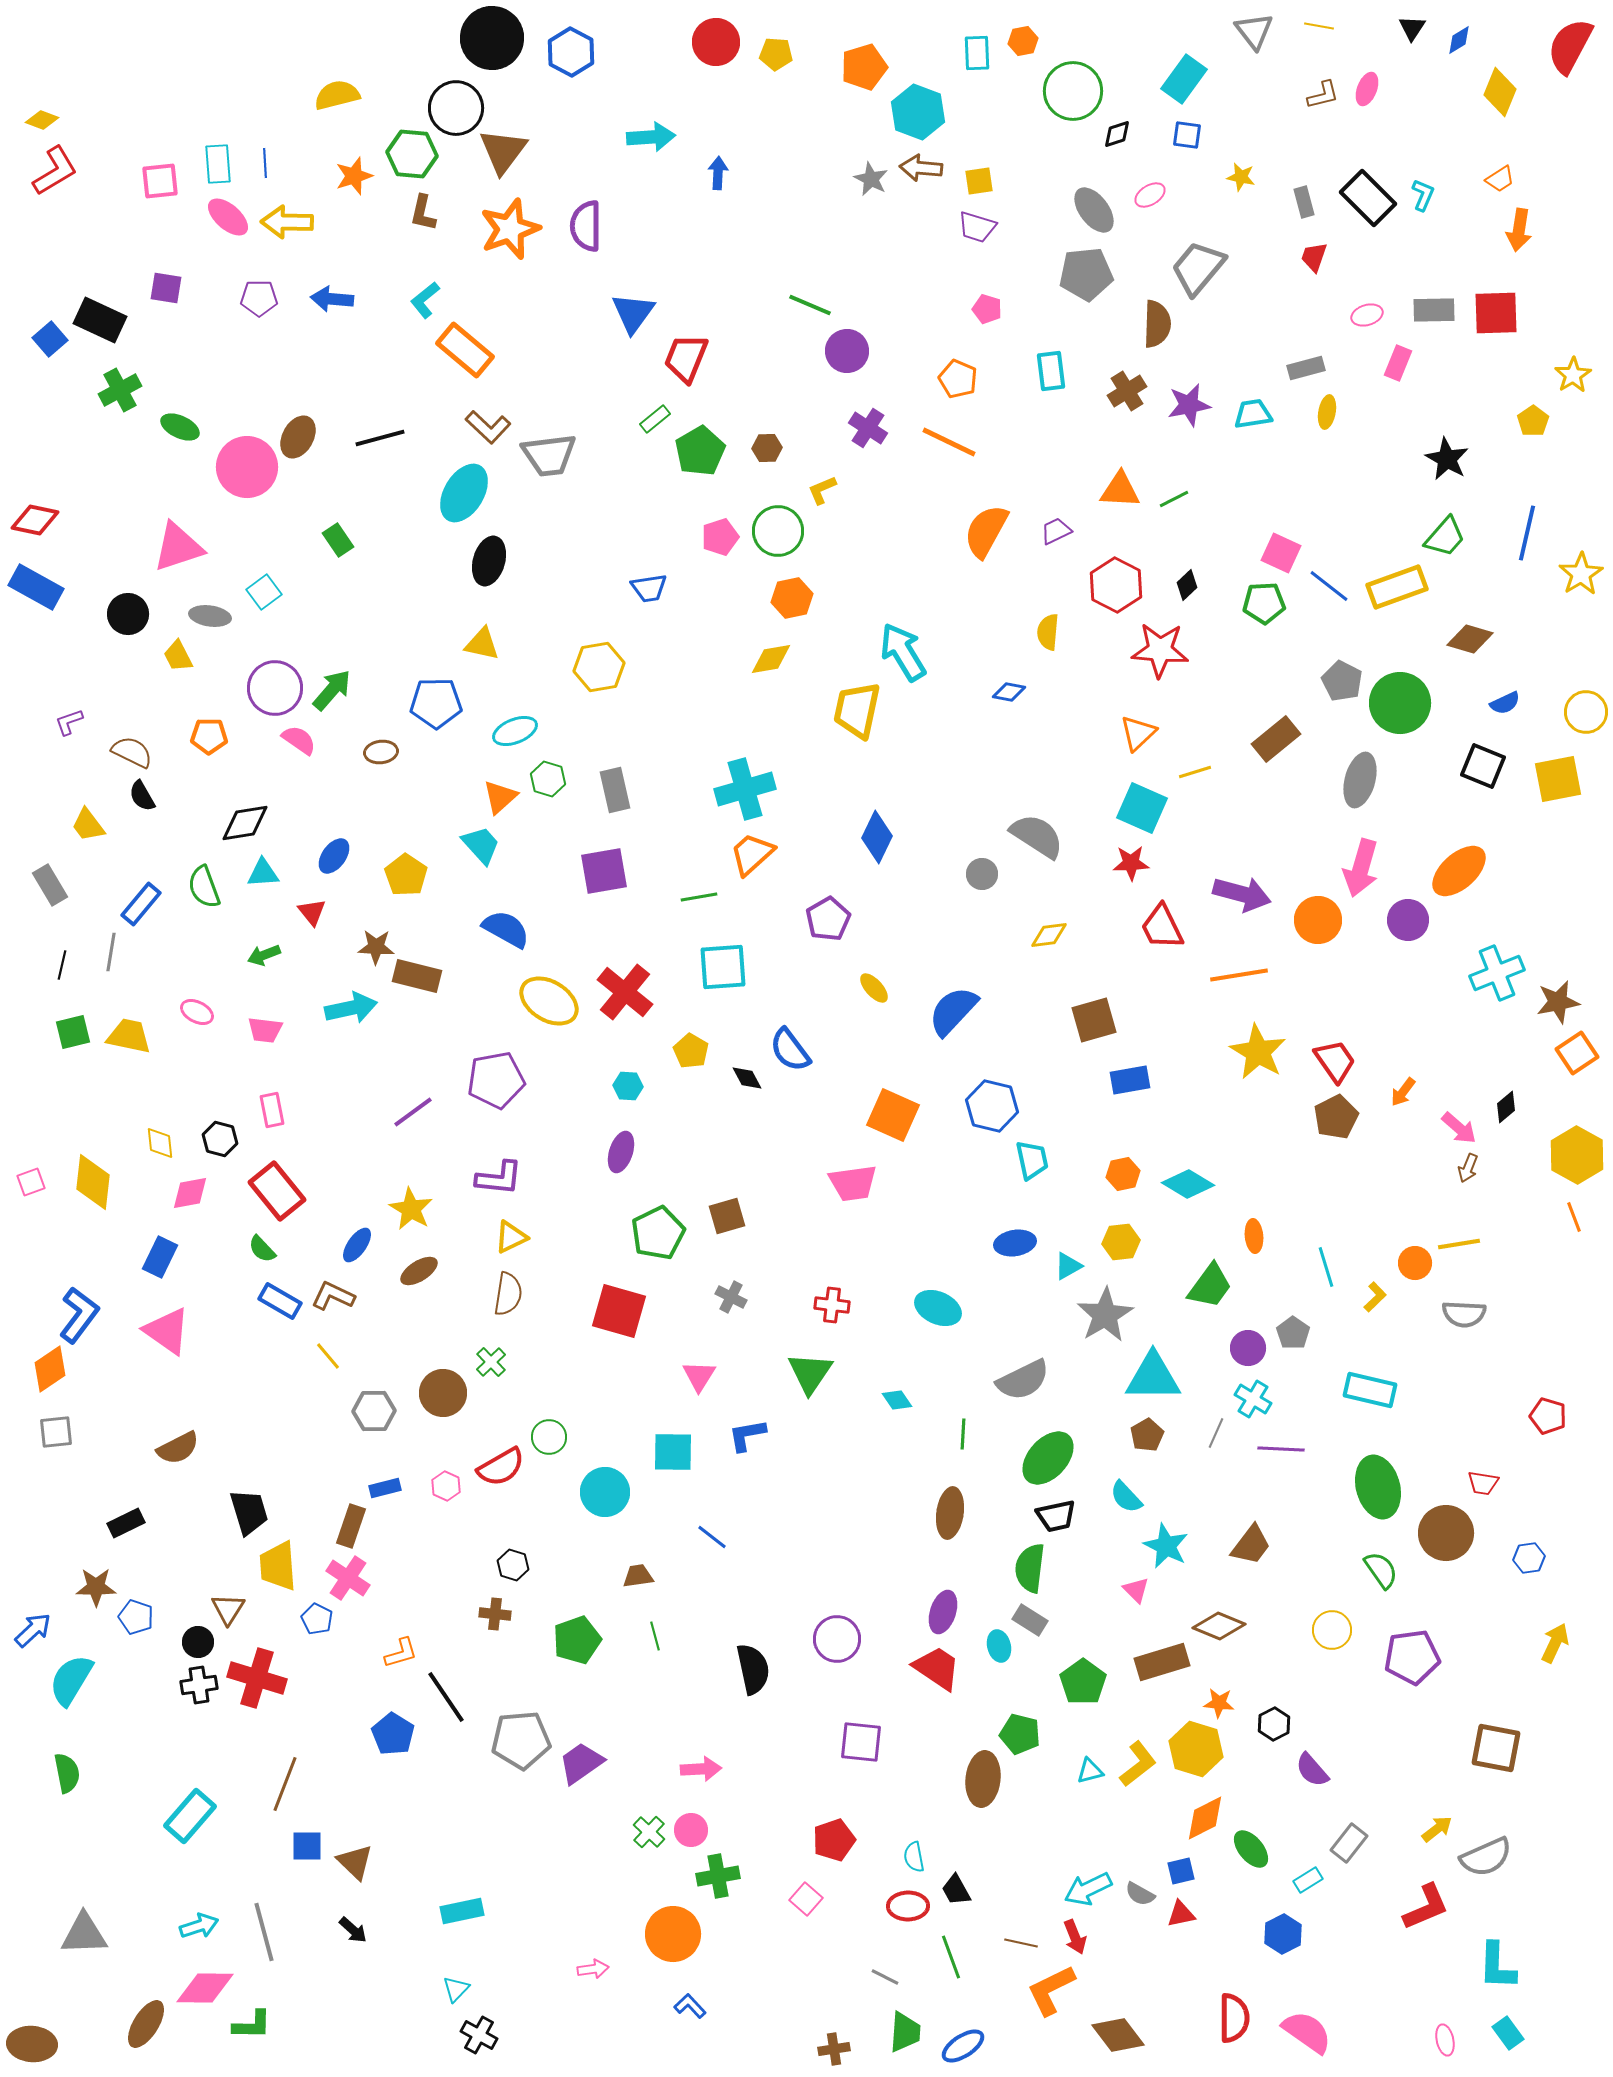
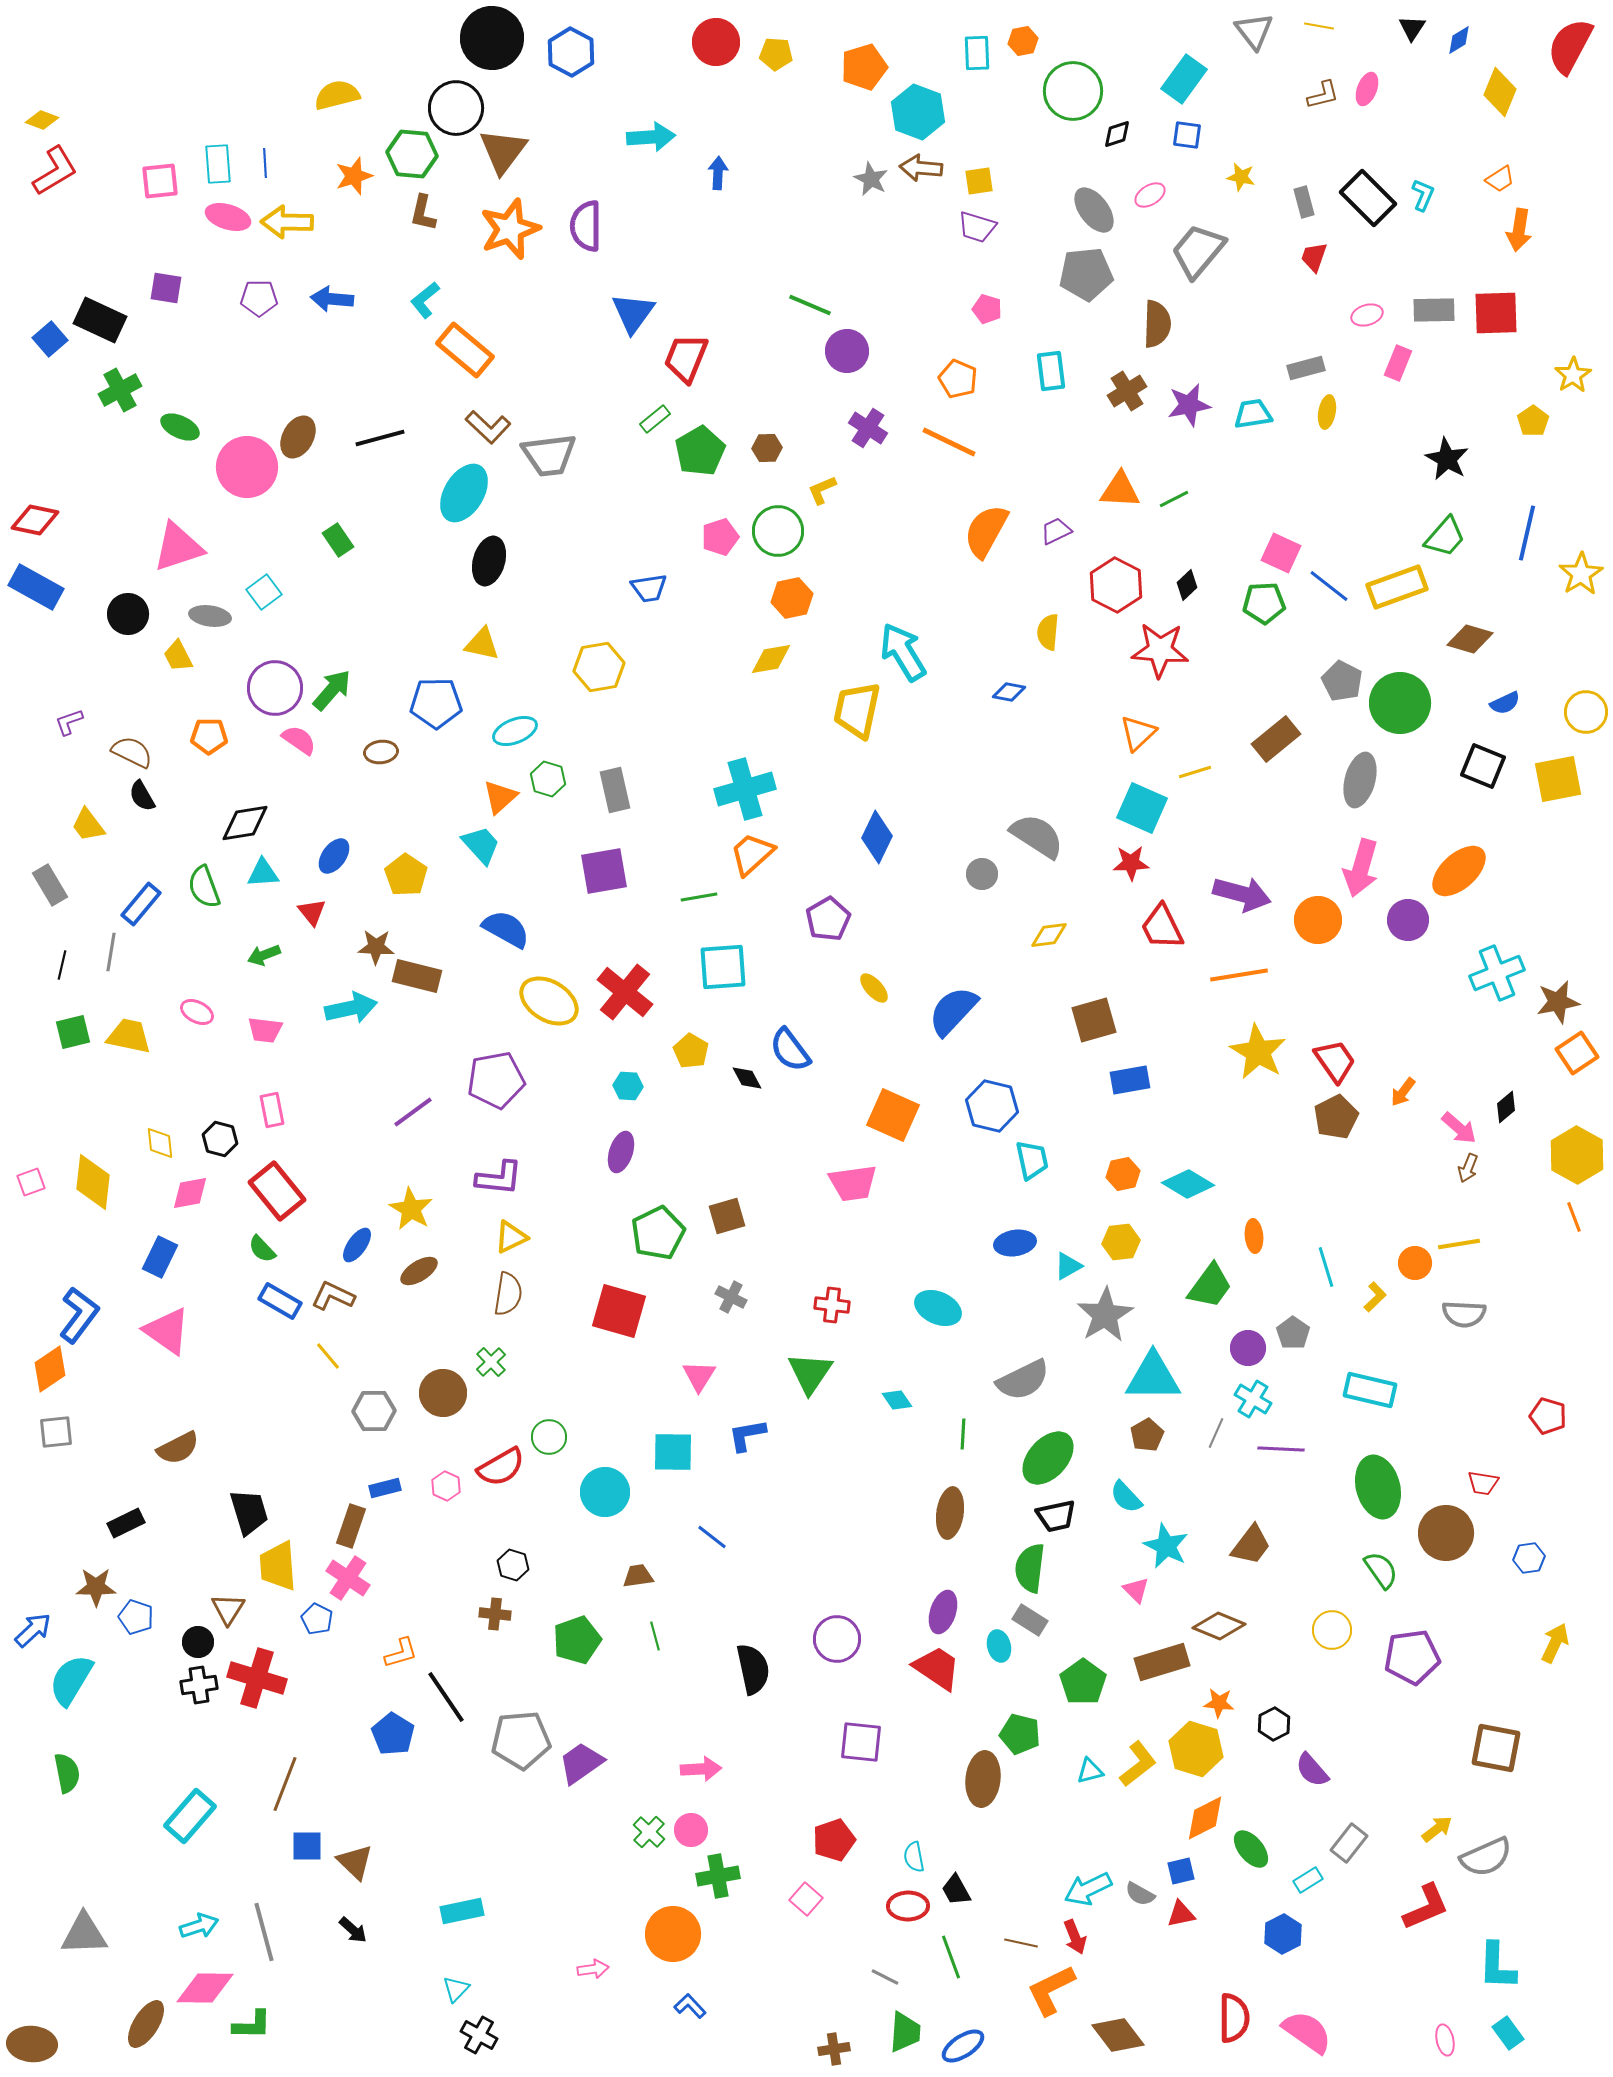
pink ellipse at (228, 217): rotated 24 degrees counterclockwise
gray trapezoid at (1198, 268): moved 17 px up
